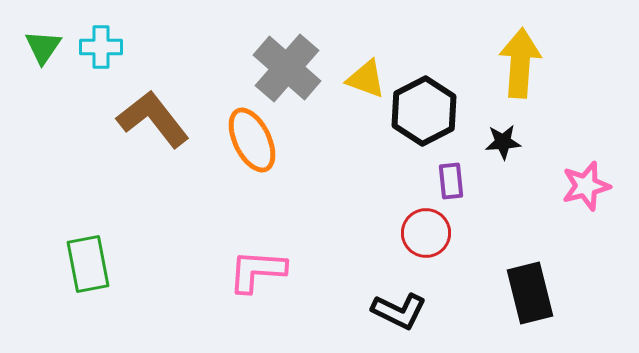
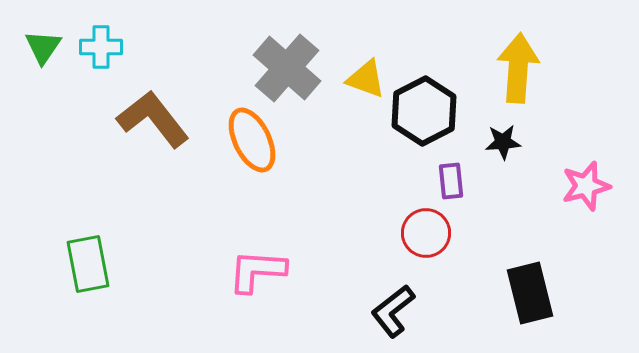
yellow arrow: moved 2 px left, 5 px down
black L-shape: moved 6 px left; rotated 116 degrees clockwise
